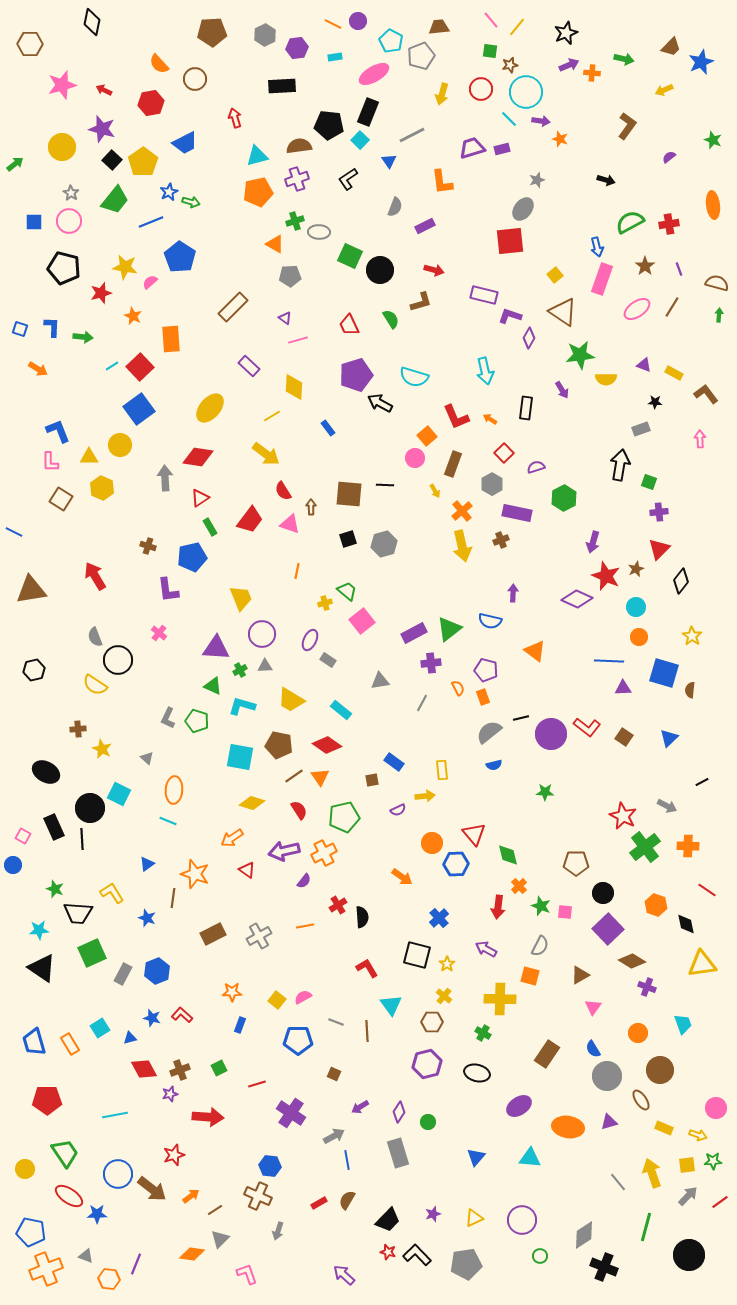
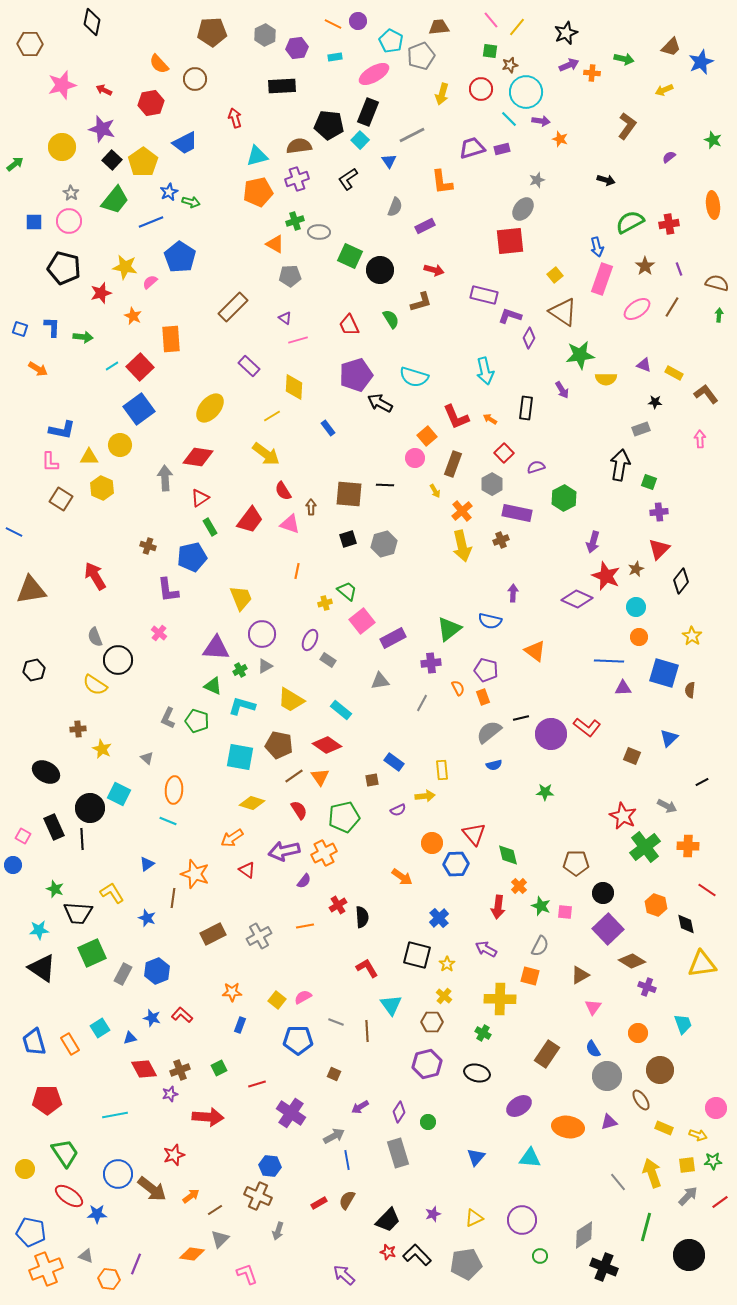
blue L-shape at (58, 431): moved 4 px right, 1 px up; rotated 124 degrees clockwise
purple rectangle at (414, 633): moved 21 px left, 5 px down
gray triangle at (265, 666): rotated 28 degrees counterclockwise
brown square at (624, 737): moved 8 px right, 19 px down; rotated 12 degrees counterclockwise
